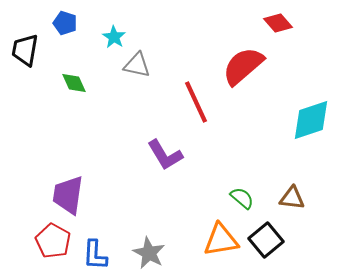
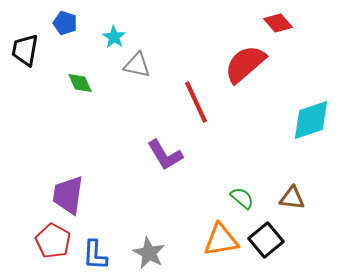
red semicircle: moved 2 px right, 2 px up
green diamond: moved 6 px right
